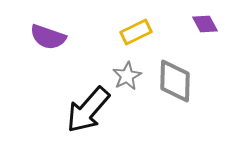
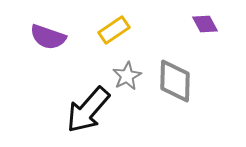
yellow rectangle: moved 22 px left, 2 px up; rotated 8 degrees counterclockwise
